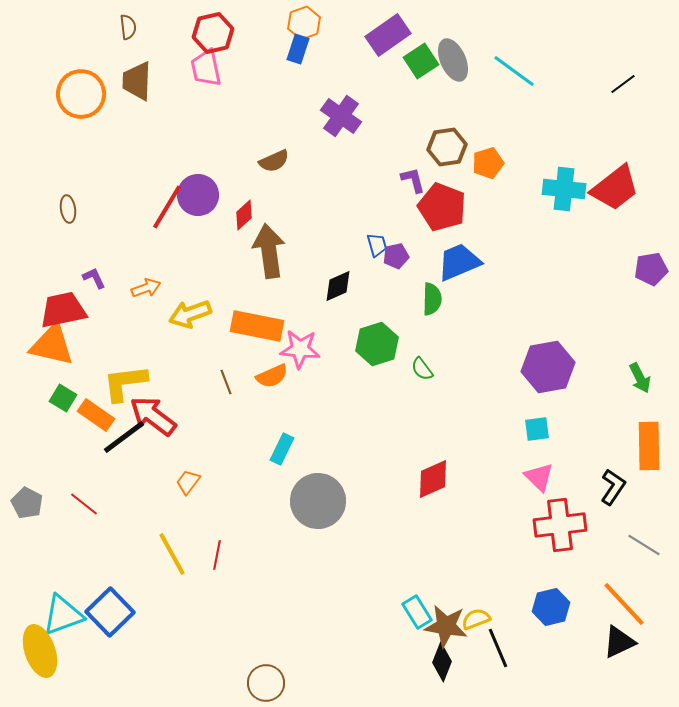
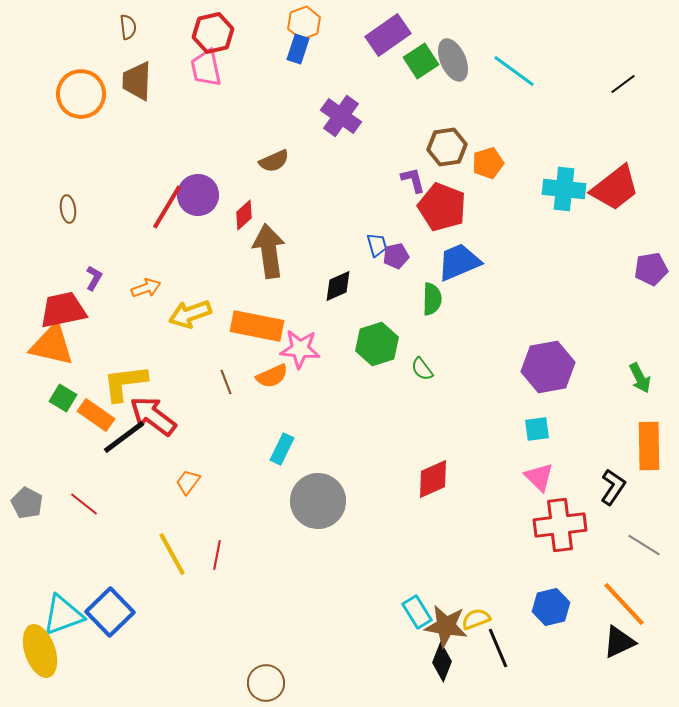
purple L-shape at (94, 278): rotated 55 degrees clockwise
